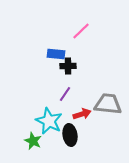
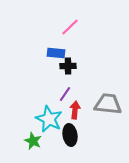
pink line: moved 11 px left, 4 px up
blue rectangle: moved 1 px up
red arrow: moved 7 px left, 4 px up; rotated 66 degrees counterclockwise
cyan star: moved 2 px up
